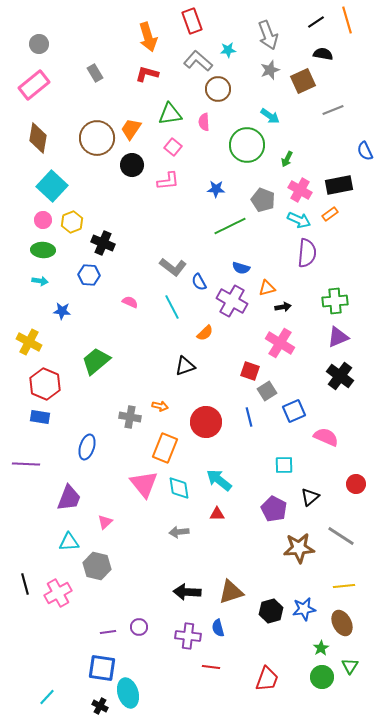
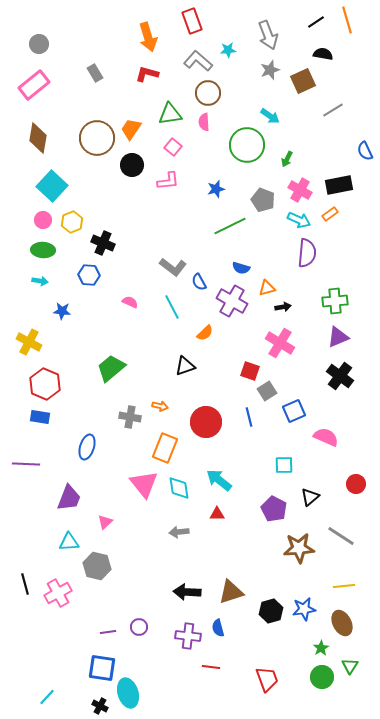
brown circle at (218, 89): moved 10 px left, 4 px down
gray line at (333, 110): rotated 10 degrees counterclockwise
blue star at (216, 189): rotated 18 degrees counterclockwise
green trapezoid at (96, 361): moved 15 px right, 7 px down
red trapezoid at (267, 679): rotated 40 degrees counterclockwise
